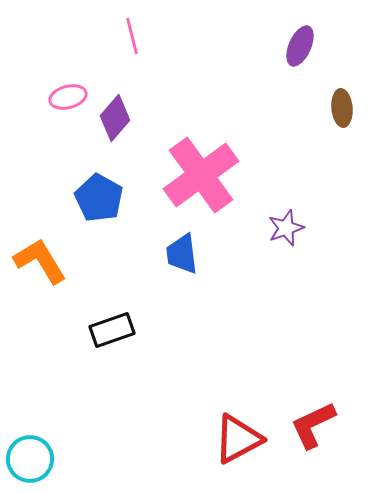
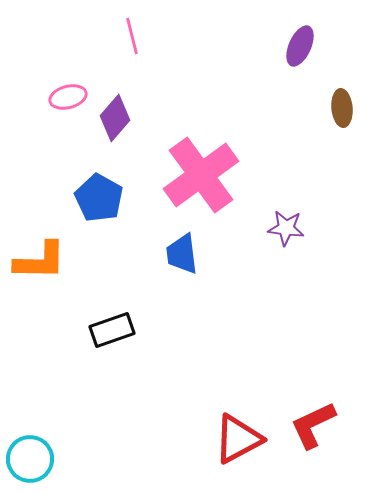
purple star: rotated 27 degrees clockwise
orange L-shape: rotated 122 degrees clockwise
